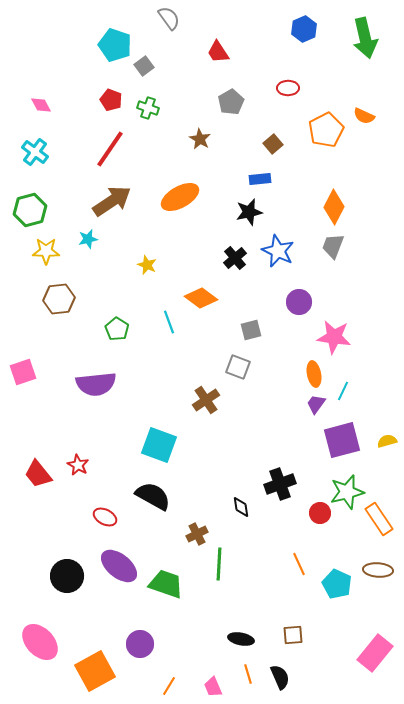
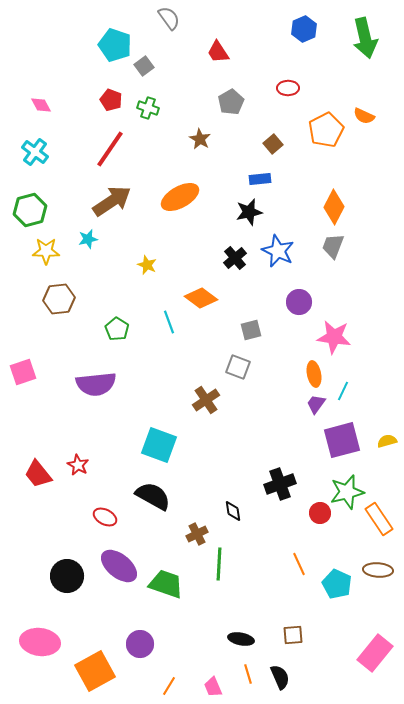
black diamond at (241, 507): moved 8 px left, 4 px down
pink ellipse at (40, 642): rotated 39 degrees counterclockwise
